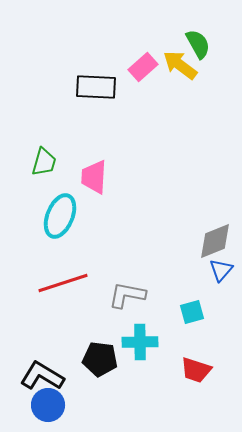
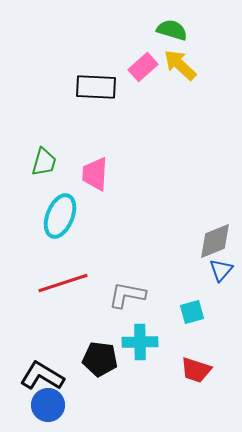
green semicircle: moved 26 px left, 14 px up; rotated 44 degrees counterclockwise
yellow arrow: rotated 6 degrees clockwise
pink trapezoid: moved 1 px right, 3 px up
